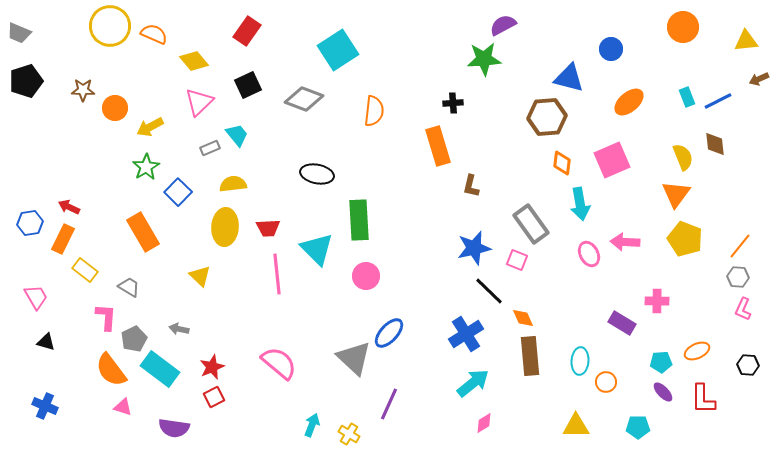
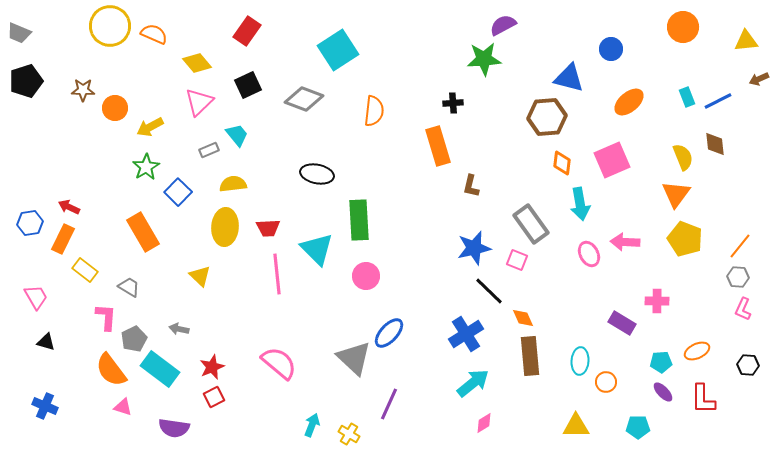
yellow diamond at (194, 61): moved 3 px right, 2 px down
gray rectangle at (210, 148): moved 1 px left, 2 px down
